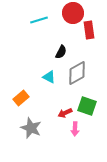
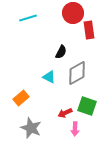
cyan line: moved 11 px left, 2 px up
